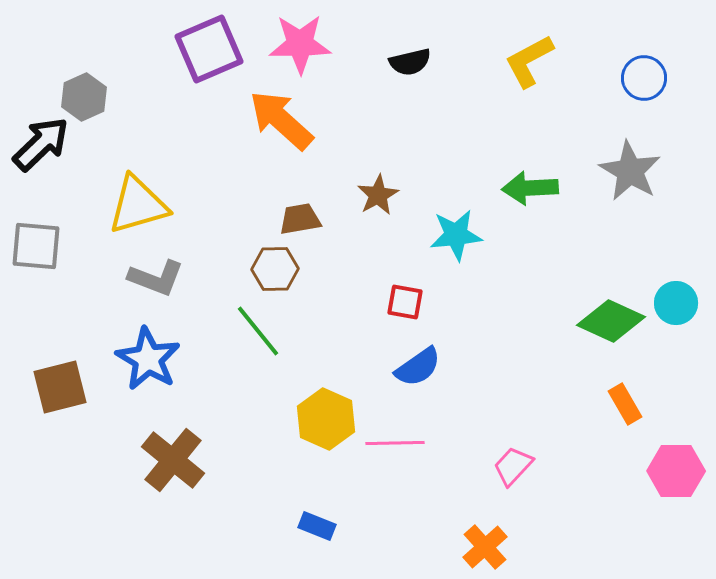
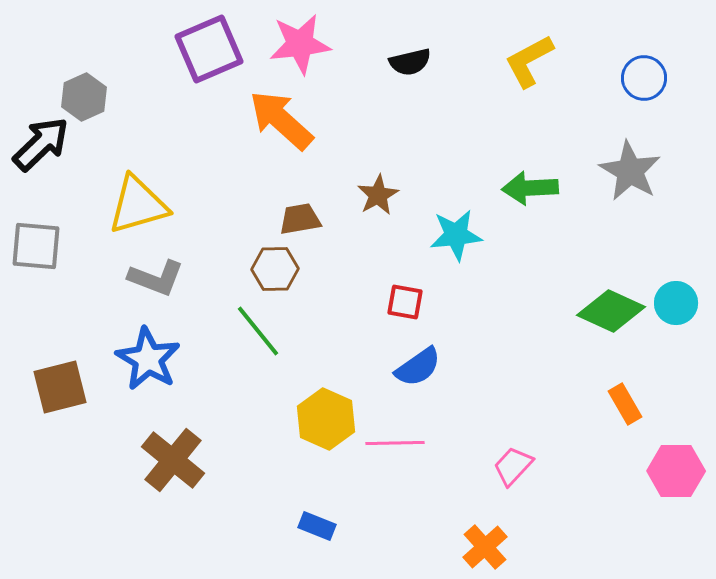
pink star: rotated 6 degrees counterclockwise
green diamond: moved 10 px up
